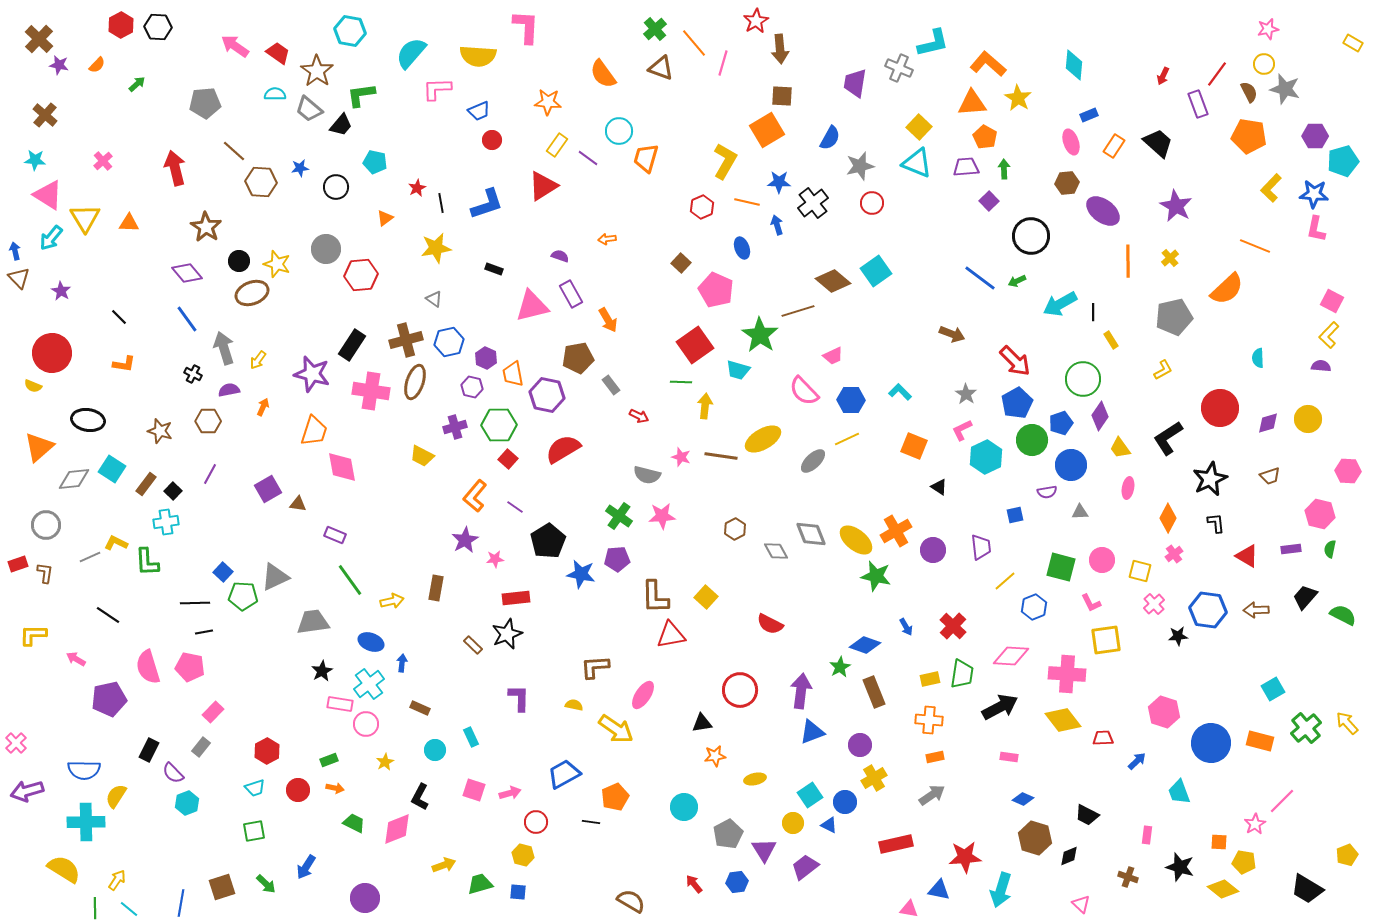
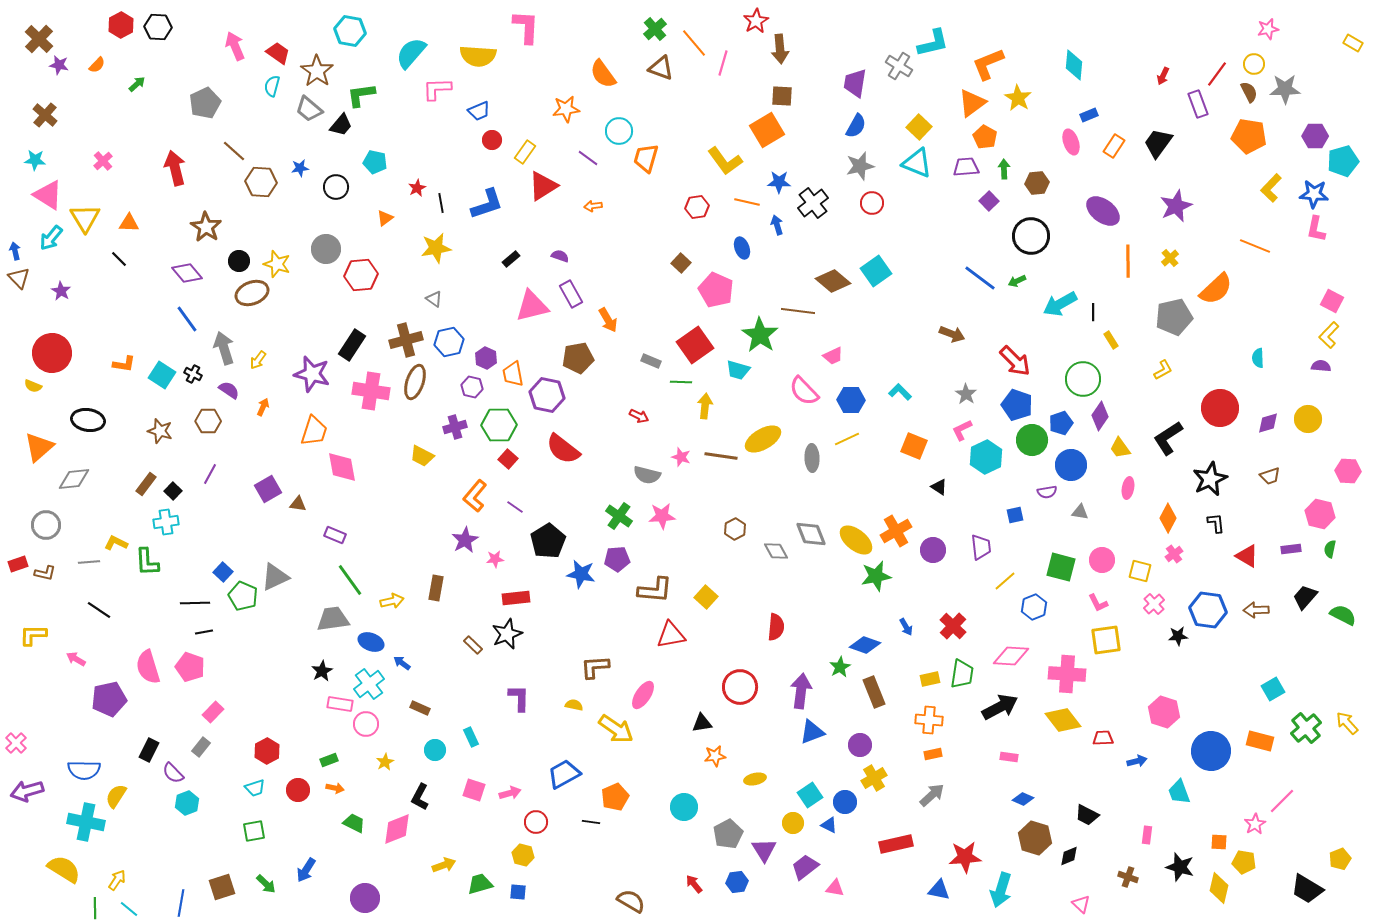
pink arrow at (235, 46): rotated 32 degrees clockwise
orange L-shape at (988, 64): rotated 63 degrees counterclockwise
yellow circle at (1264, 64): moved 10 px left
gray cross at (899, 68): moved 2 px up; rotated 8 degrees clockwise
gray star at (1285, 89): rotated 16 degrees counterclockwise
cyan semicircle at (275, 94): moved 3 px left, 8 px up; rotated 75 degrees counterclockwise
orange star at (548, 102): moved 18 px right, 7 px down; rotated 12 degrees counterclockwise
gray pentagon at (205, 103): rotated 20 degrees counterclockwise
orange triangle at (972, 103): rotated 32 degrees counterclockwise
blue semicircle at (830, 138): moved 26 px right, 12 px up
black trapezoid at (1158, 143): rotated 96 degrees counterclockwise
yellow rectangle at (557, 145): moved 32 px left, 7 px down
yellow L-shape at (725, 161): rotated 114 degrees clockwise
brown hexagon at (1067, 183): moved 30 px left
purple star at (1176, 206): rotated 20 degrees clockwise
red hexagon at (702, 207): moved 5 px left; rotated 15 degrees clockwise
orange arrow at (607, 239): moved 14 px left, 33 px up
black rectangle at (494, 269): moved 17 px right, 10 px up; rotated 60 degrees counterclockwise
orange semicircle at (1227, 289): moved 11 px left
brown line at (798, 311): rotated 24 degrees clockwise
black line at (119, 317): moved 58 px up
gray rectangle at (611, 385): moved 40 px right, 24 px up; rotated 30 degrees counterclockwise
purple semicircle at (229, 390): rotated 45 degrees clockwise
blue pentagon at (1017, 403): moved 2 px down; rotated 24 degrees counterclockwise
red semicircle at (563, 449): rotated 111 degrees counterclockwise
gray ellipse at (813, 461): moved 1 px left, 3 px up; rotated 48 degrees counterclockwise
cyan square at (112, 469): moved 50 px right, 94 px up
gray triangle at (1080, 512): rotated 12 degrees clockwise
gray line at (90, 557): moved 1 px left, 5 px down; rotated 20 degrees clockwise
brown L-shape at (45, 573): rotated 95 degrees clockwise
green star at (876, 576): rotated 24 degrees counterclockwise
green pentagon at (243, 596): rotated 20 degrees clockwise
brown L-shape at (655, 597): moved 7 px up; rotated 84 degrees counterclockwise
pink L-shape at (1091, 603): moved 7 px right
black line at (108, 615): moved 9 px left, 5 px up
gray trapezoid at (313, 622): moved 20 px right, 3 px up
red semicircle at (770, 624): moved 6 px right, 3 px down; rotated 112 degrees counterclockwise
blue arrow at (402, 663): rotated 60 degrees counterclockwise
pink pentagon at (190, 667): rotated 8 degrees clockwise
red circle at (740, 690): moved 3 px up
blue circle at (1211, 743): moved 8 px down
orange rectangle at (935, 757): moved 2 px left, 3 px up
blue arrow at (1137, 761): rotated 30 degrees clockwise
gray arrow at (932, 795): rotated 8 degrees counterclockwise
cyan cross at (86, 822): rotated 12 degrees clockwise
yellow pentagon at (1347, 855): moved 7 px left, 4 px down
blue arrow at (306, 867): moved 3 px down
yellow diamond at (1223, 889): moved 4 px left, 1 px up; rotated 64 degrees clockwise
pink triangle at (909, 909): moved 74 px left, 21 px up
